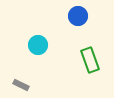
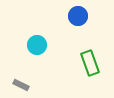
cyan circle: moved 1 px left
green rectangle: moved 3 px down
